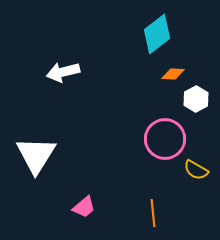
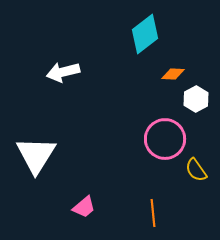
cyan diamond: moved 12 px left
yellow semicircle: rotated 25 degrees clockwise
